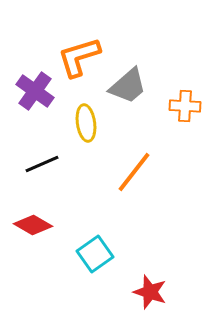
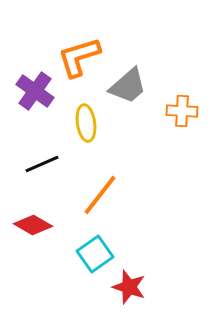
orange cross: moved 3 px left, 5 px down
orange line: moved 34 px left, 23 px down
red star: moved 21 px left, 5 px up
